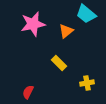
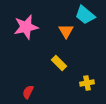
cyan trapezoid: moved 1 px left, 1 px down
pink star: moved 7 px left, 3 px down
orange triangle: rotated 21 degrees counterclockwise
